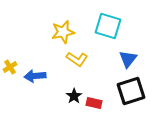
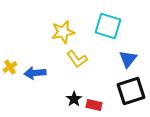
yellow L-shape: rotated 20 degrees clockwise
blue arrow: moved 3 px up
black star: moved 3 px down
red rectangle: moved 2 px down
